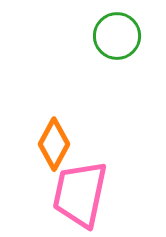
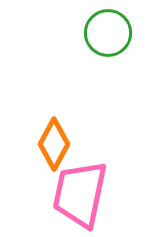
green circle: moved 9 px left, 3 px up
